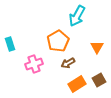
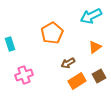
cyan arrow: moved 14 px right; rotated 35 degrees clockwise
orange pentagon: moved 6 px left, 8 px up
orange triangle: moved 2 px left; rotated 24 degrees clockwise
pink cross: moved 10 px left, 11 px down
brown square: moved 4 px up
orange rectangle: moved 3 px up
